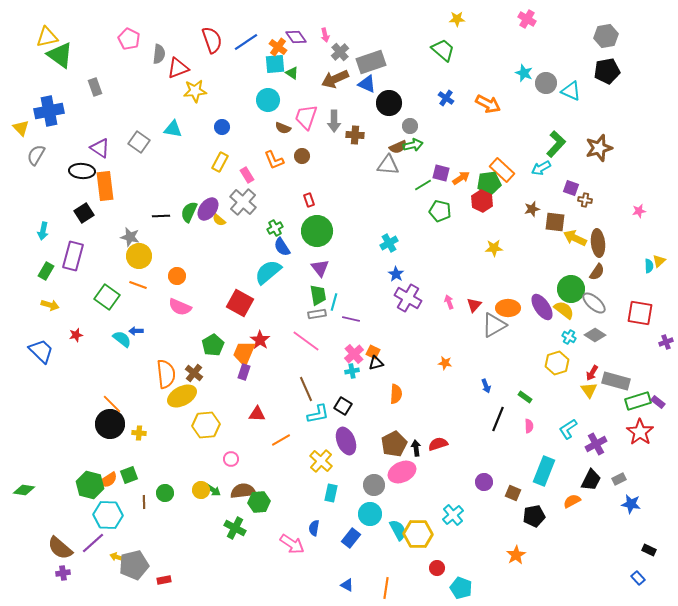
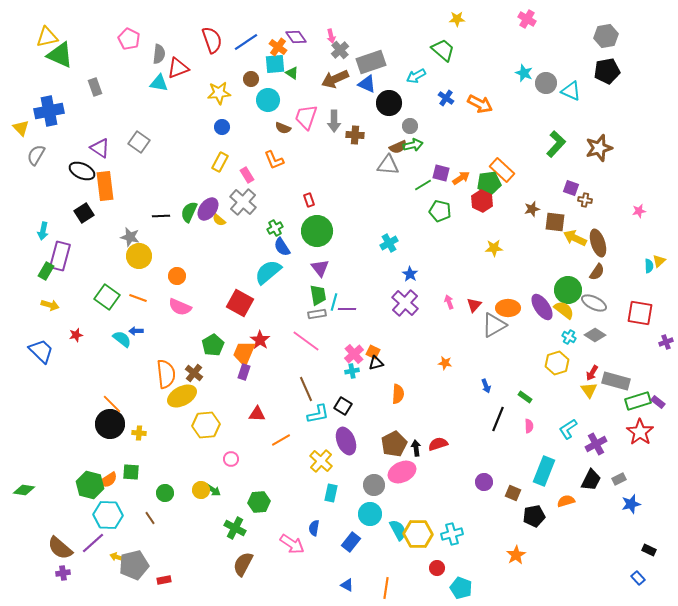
pink arrow at (325, 35): moved 6 px right, 1 px down
gray cross at (340, 52): moved 2 px up
green triangle at (60, 55): rotated 12 degrees counterclockwise
yellow star at (195, 91): moved 24 px right, 2 px down
orange arrow at (488, 104): moved 8 px left
cyan triangle at (173, 129): moved 14 px left, 46 px up
brown circle at (302, 156): moved 51 px left, 77 px up
cyan arrow at (541, 168): moved 125 px left, 92 px up
black ellipse at (82, 171): rotated 20 degrees clockwise
brown ellipse at (598, 243): rotated 12 degrees counterclockwise
purple rectangle at (73, 256): moved 13 px left
blue star at (396, 274): moved 14 px right
orange line at (138, 285): moved 13 px down
green circle at (571, 289): moved 3 px left, 1 px down
purple cross at (408, 298): moved 3 px left, 5 px down; rotated 12 degrees clockwise
gray ellipse at (594, 303): rotated 15 degrees counterclockwise
purple line at (351, 319): moved 4 px left, 10 px up; rotated 12 degrees counterclockwise
orange semicircle at (396, 394): moved 2 px right
green square at (129, 475): moved 2 px right, 3 px up; rotated 24 degrees clockwise
brown semicircle at (243, 491): moved 73 px down; rotated 55 degrees counterclockwise
orange semicircle at (572, 501): moved 6 px left; rotated 12 degrees clockwise
brown line at (144, 502): moved 6 px right, 16 px down; rotated 32 degrees counterclockwise
blue star at (631, 504): rotated 24 degrees counterclockwise
cyan cross at (453, 515): moved 1 px left, 19 px down; rotated 25 degrees clockwise
blue rectangle at (351, 538): moved 4 px down
